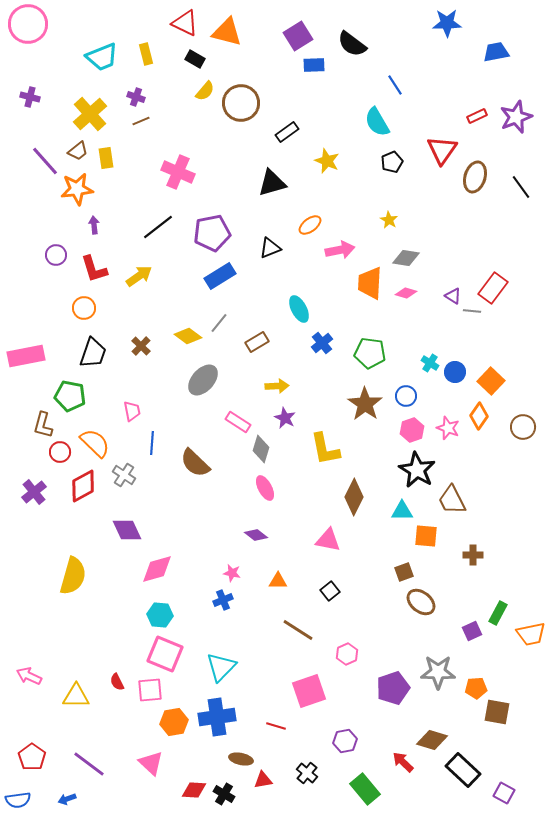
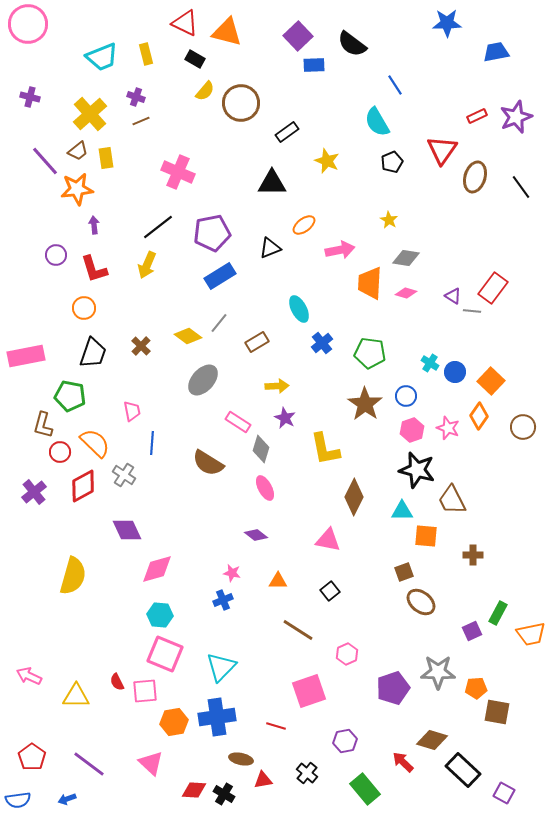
purple square at (298, 36): rotated 12 degrees counterclockwise
black triangle at (272, 183): rotated 16 degrees clockwise
orange ellipse at (310, 225): moved 6 px left
yellow arrow at (139, 276): moved 8 px right, 11 px up; rotated 148 degrees clockwise
brown semicircle at (195, 463): moved 13 px right; rotated 12 degrees counterclockwise
black star at (417, 470): rotated 15 degrees counterclockwise
pink square at (150, 690): moved 5 px left, 1 px down
